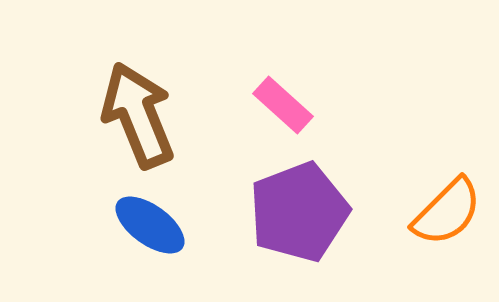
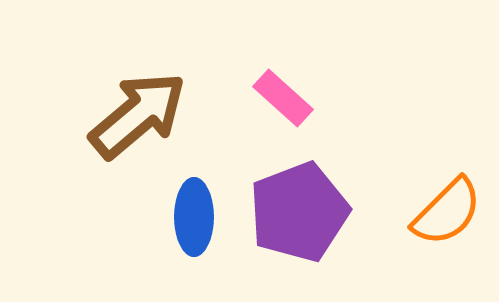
pink rectangle: moved 7 px up
brown arrow: rotated 72 degrees clockwise
blue ellipse: moved 44 px right, 8 px up; rotated 54 degrees clockwise
